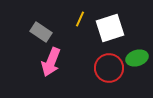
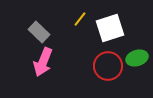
yellow line: rotated 14 degrees clockwise
gray rectangle: moved 2 px left; rotated 10 degrees clockwise
pink arrow: moved 8 px left
red circle: moved 1 px left, 2 px up
